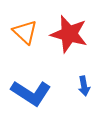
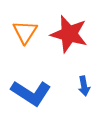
orange triangle: rotated 20 degrees clockwise
